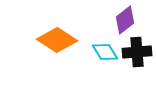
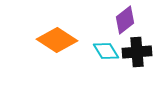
cyan diamond: moved 1 px right, 1 px up
